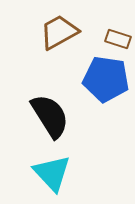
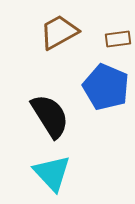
brown rectangle: rotated 25 degrees counterclockwise
blue pentagon: moved 8 px down; rotated 15 degrees clockwise
